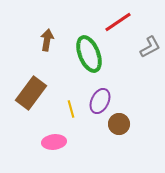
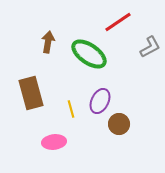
brown arrow: moved 1 px right, 2 px down
green ellipse: rotated 33 degrees counterclockwise
brown rectangle: rotated 52 degrees counterclockwise
